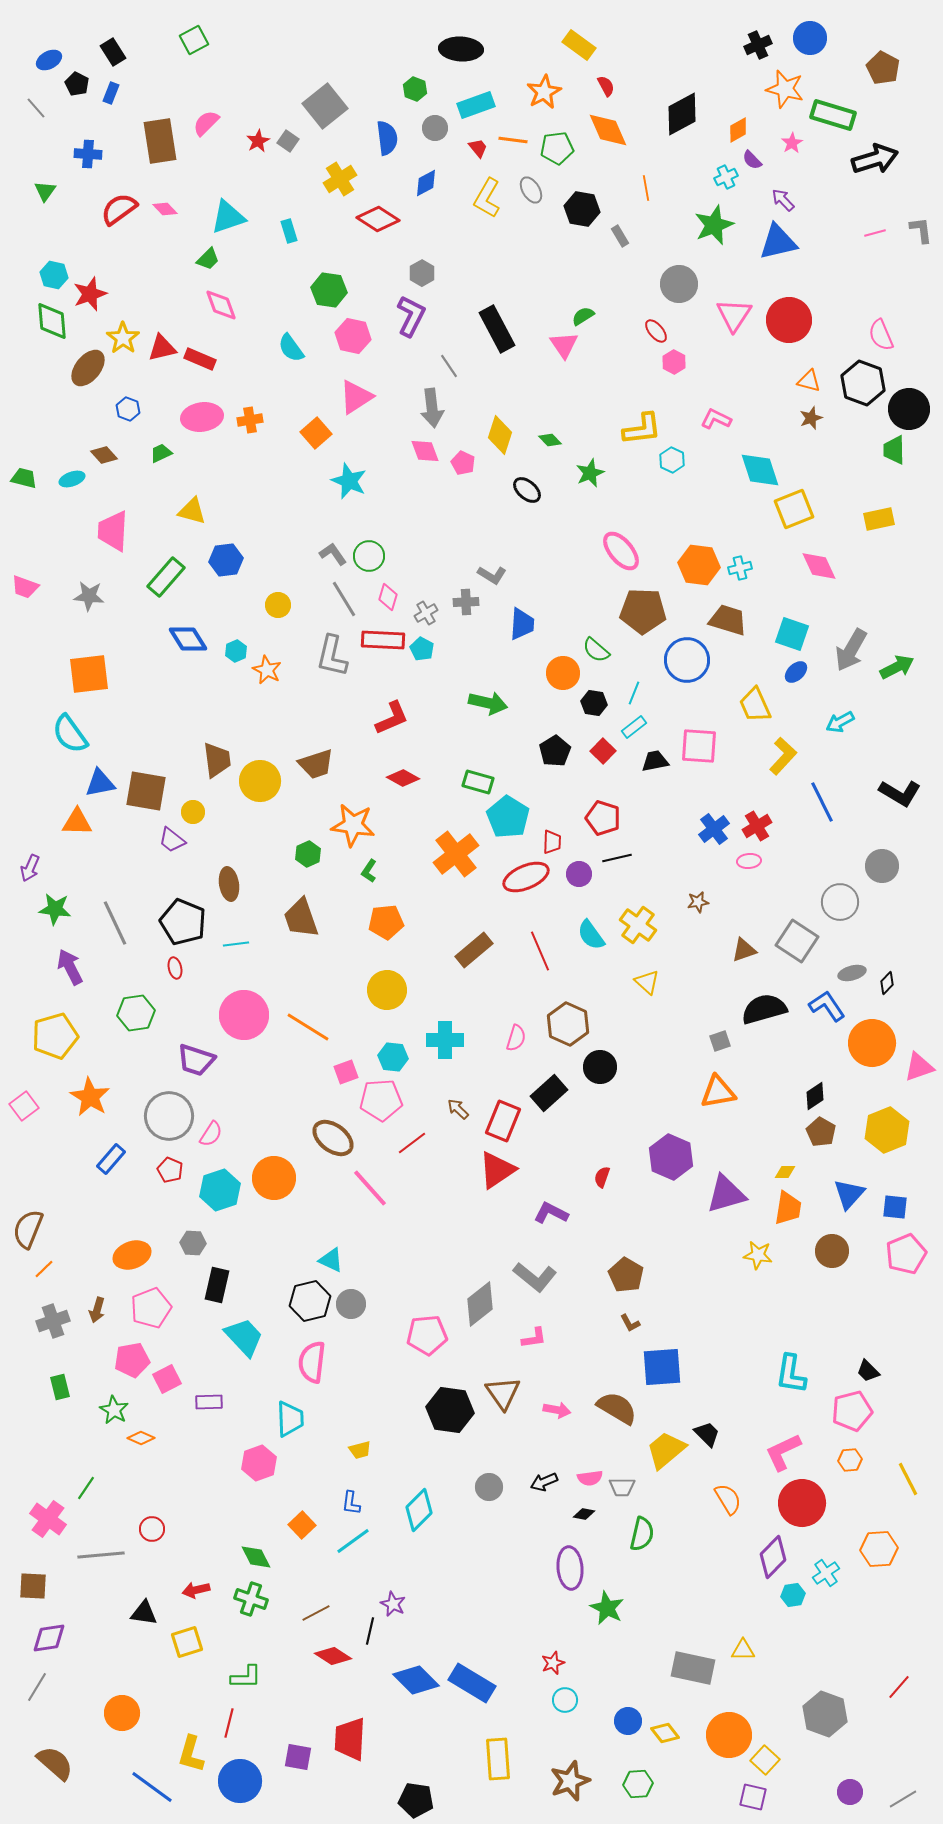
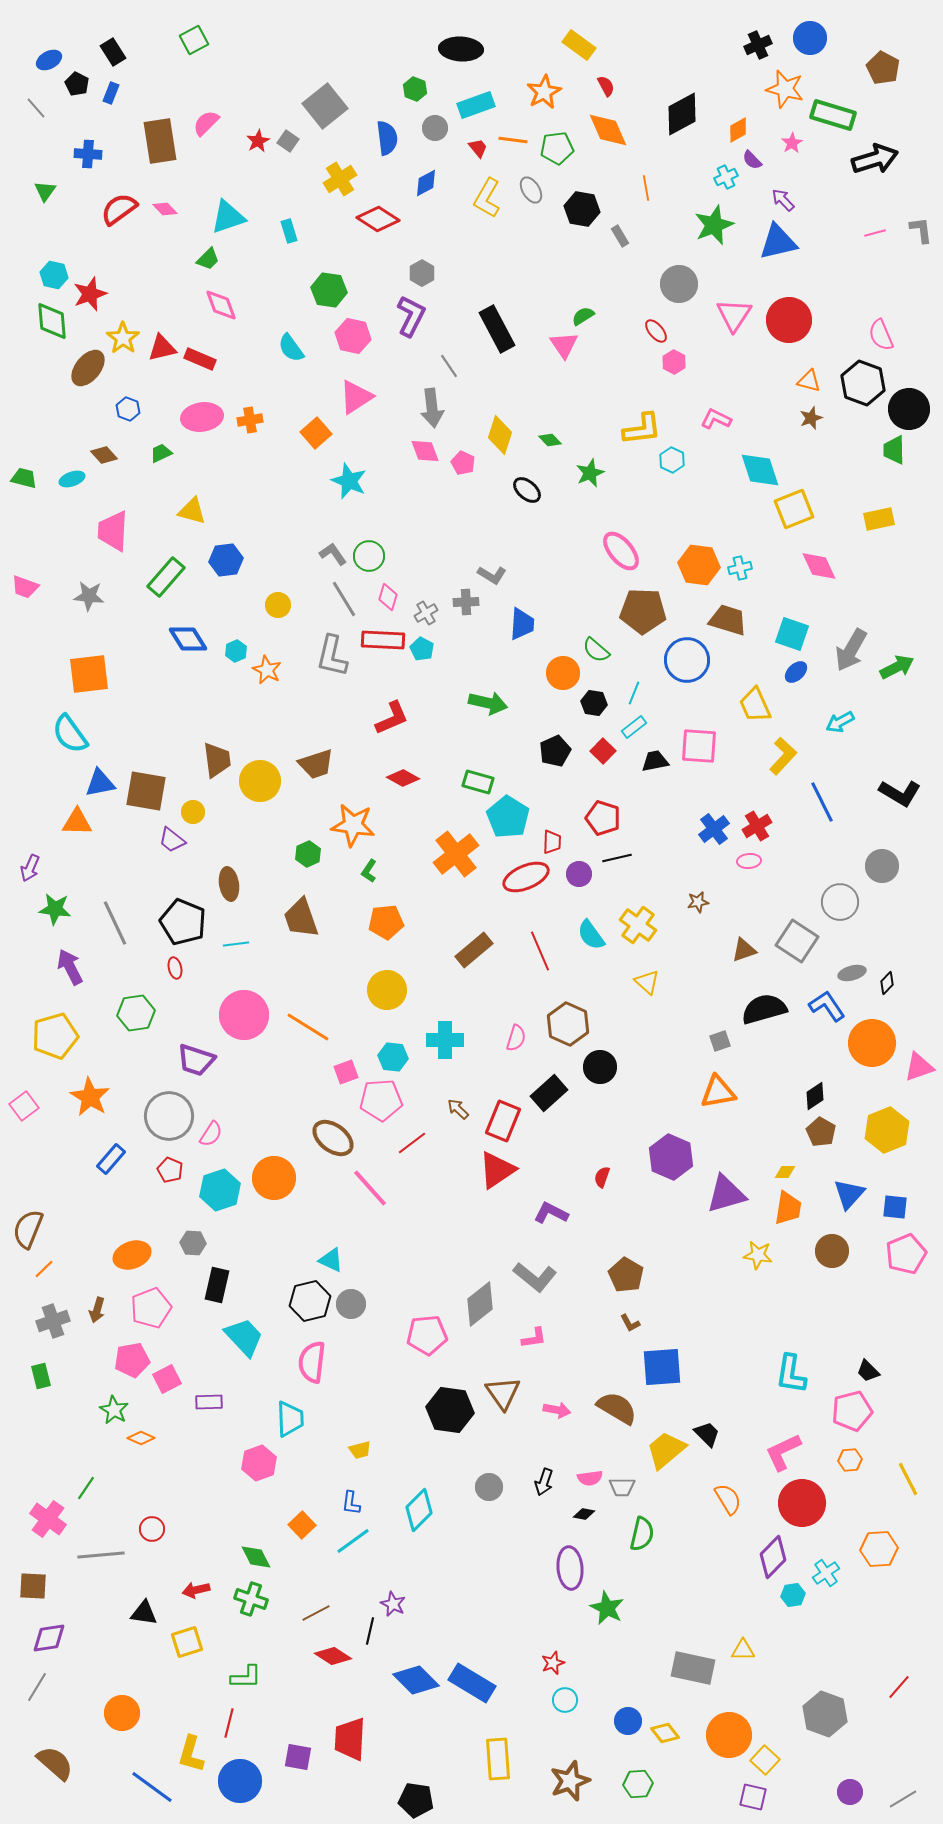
black pentagon at (555, 751): rotated 8 degrees clockwise
green rectangle at (60, 1387): moved 19 px left, 11 px up
black arrow at (544, 1482): rotated 48 degrees counterclockwise
